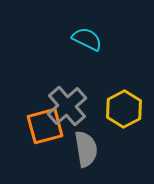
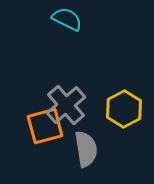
cyan semicircle: moved 20 px left, 20 px up
gray cross: moved 1 px left, 1 px up
